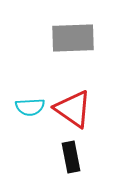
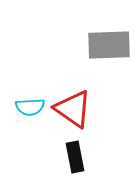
gray rectangle: moved 36 px right, 7 px down
black rectangle: moved 4 px right
